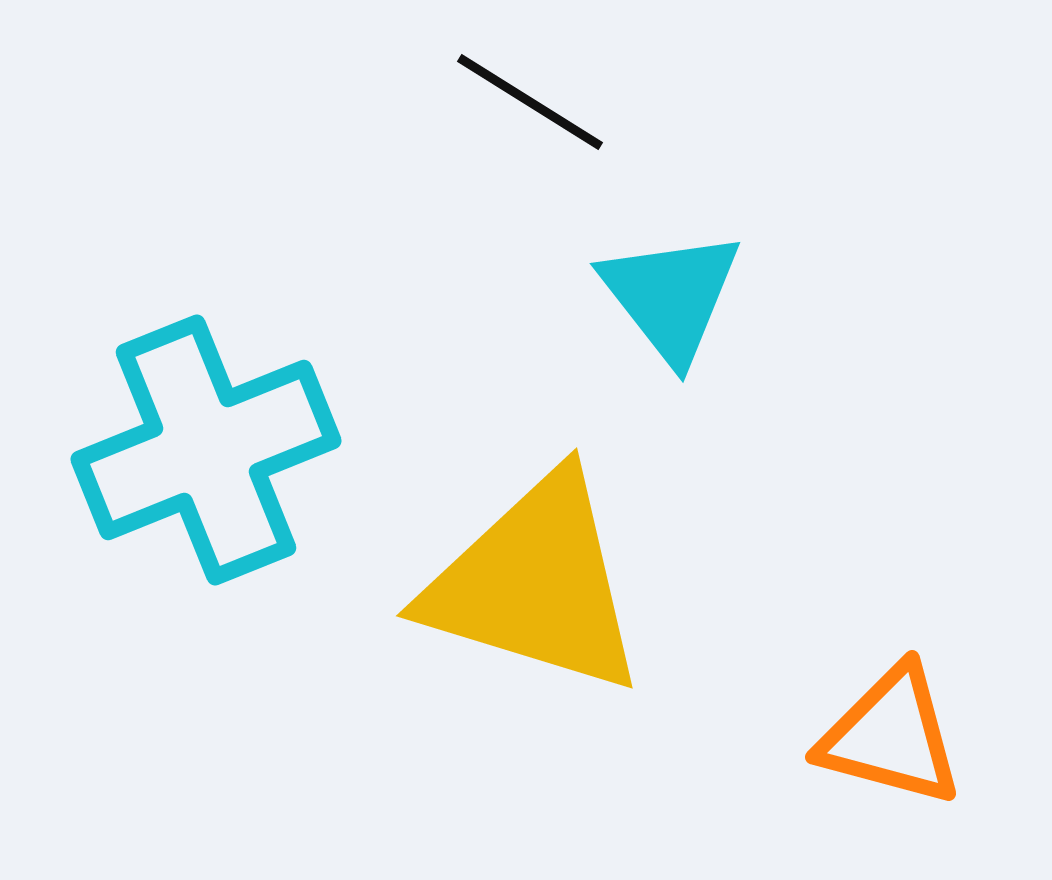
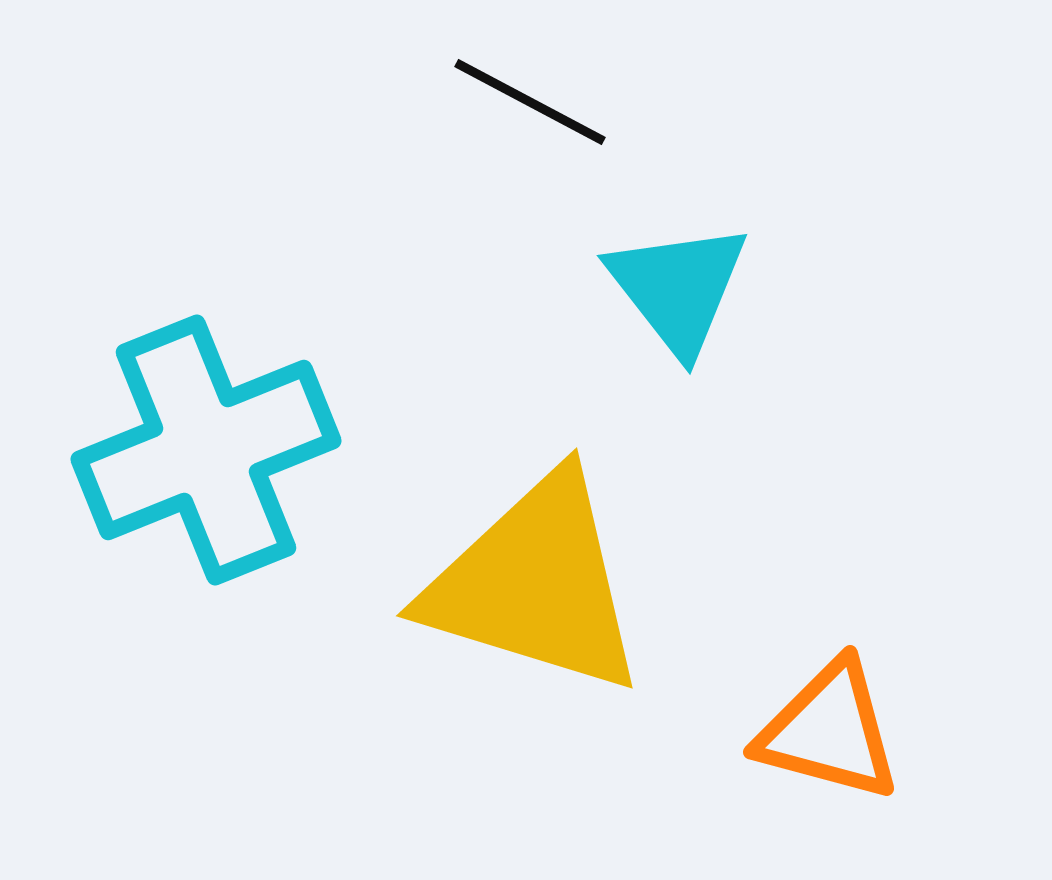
black line: rotated 4 degrees counterclockwise
cyan triangle: moved 7 px right, 8 px up
orange triangle: moved 62 px left, 5 px up
